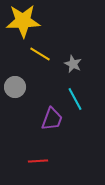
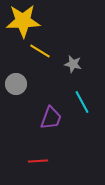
yellow line: moved 3 px up
gray star: rotated 12 degrees counterclockwise
gray circle: moved 1 px right, 3 px up
cyan line: moved 7 px right, 3 px down
purple trapezoid: moved 1 px left, 1 px up
